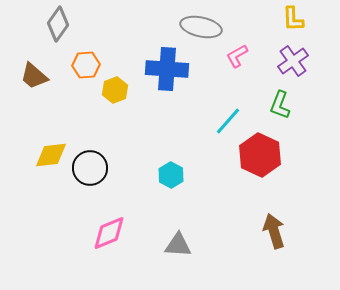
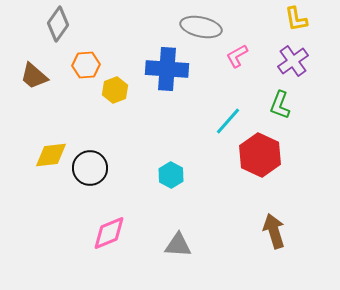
yellow L-shape: moved 3 px right; rotated 8 degrees counterclockwise
